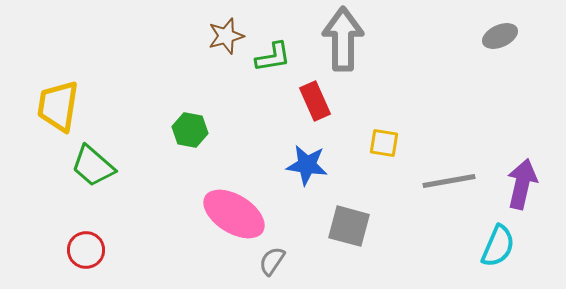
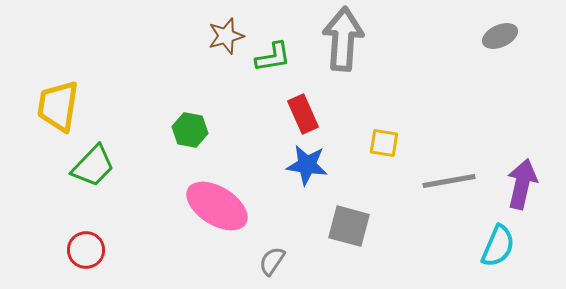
gray arrow: rotated 4 degrees clockwise
red rectangle: moved 12 px left, 13 px down
green trapezoid: rotated 87 degrees counterclockwise
pink ellipse: moved 17 px left, 8 px up
